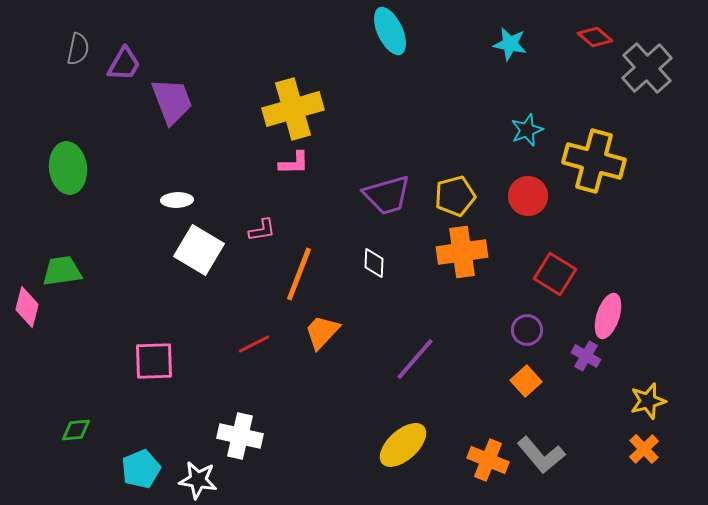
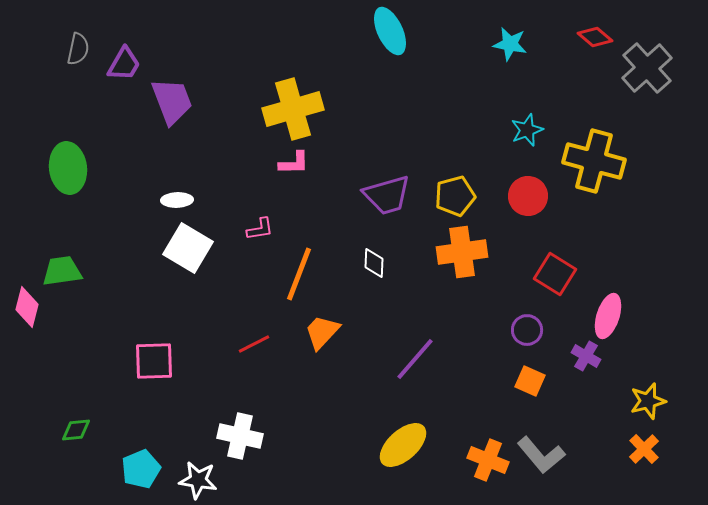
pink L-shape at (262, 230): moved 2 px left, 1 px up
white square at (199, 250): moved 11 px left, 2 px up
orange square at (526, 381): moved 4 px right; rotated 24 degrees counterclockwise
